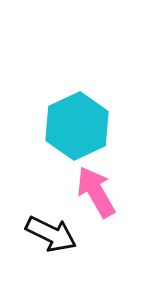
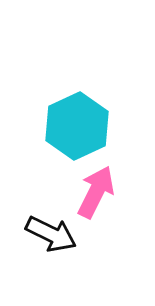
pink arrow: rotated 56 degrees clockwise
